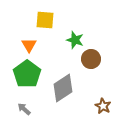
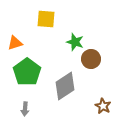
yellow square: moved 1 px right, 1 px up
green star: moved 2 px down
orange triangle: moved 14 px left, 2 px up; rotated 42 degrees clockwise
green pentagon: moved 2 px up
gray diamond: moved 2 px right, 2 px up
gray arrow: moved 1 px right; rotated 128 degrees counterclockwise
